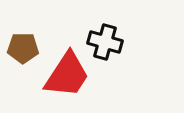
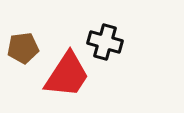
brown pentagon: rotated 8 degrees counterclockwise
